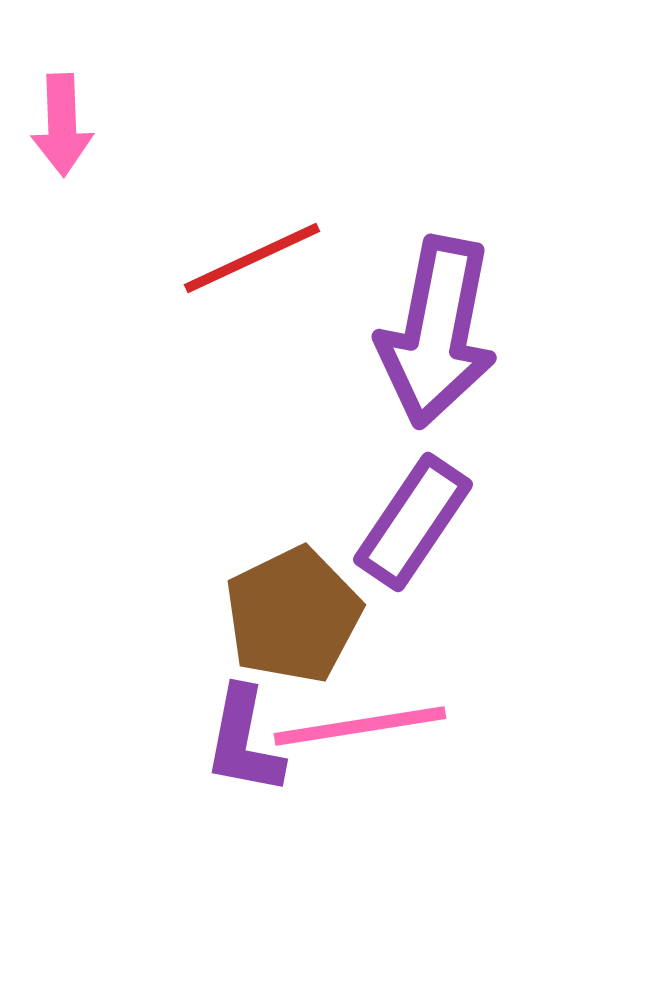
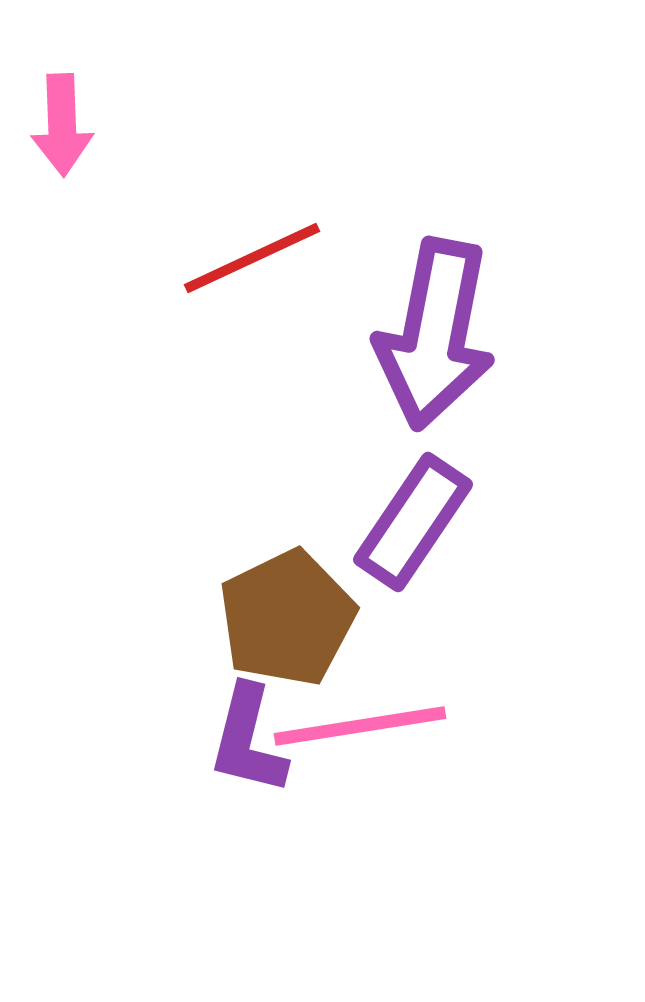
purple arrow: moved 2 px left, 2 px down
brown pentagon: moved 6 px left, 3 px down
purple L-shape: moved 4 px right, 1 px up; rotated 3 degrees clockwise
